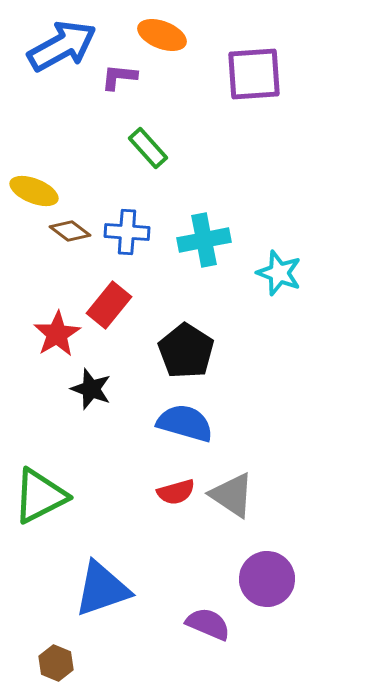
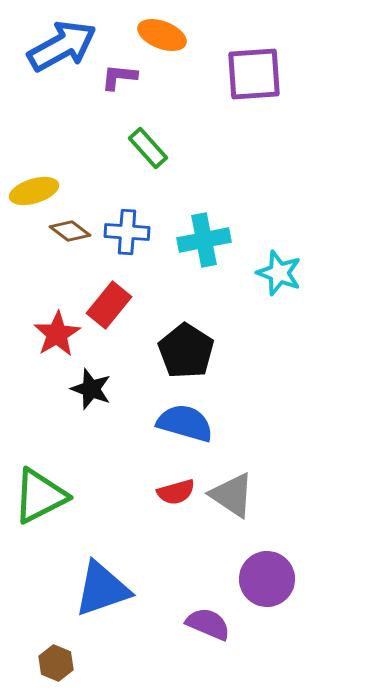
yellow ellipse: rotated 39 degrees counterclockwise
